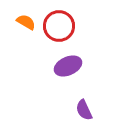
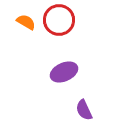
red circle: moved 6 px up
purple ellipse: moved 4 px left, 6 px down
